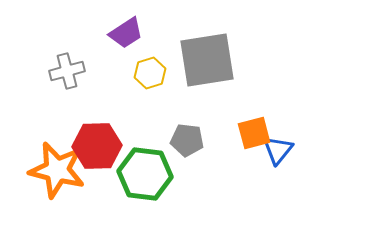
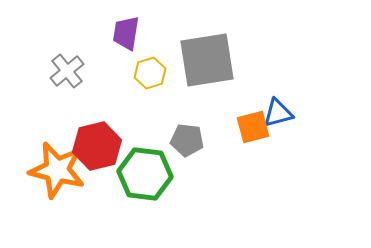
purple trapezoid: rotated 132 degrees clockwise
gray cross: rotated 24 degrees counterclockwise
orange square: moved 1 px left, 6 px up
red hexagon: rotated 12 degrees counterclockwise
blue triangle: moved 37 px up; rotated 36 degrees clockwise
